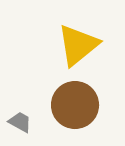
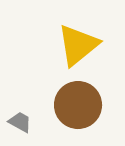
brown circle: moved 3 px right
